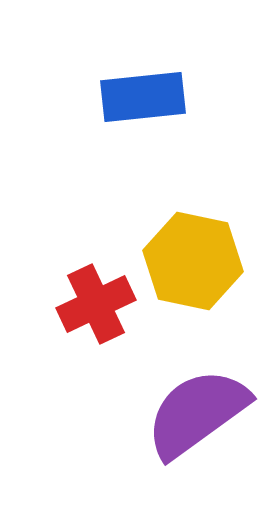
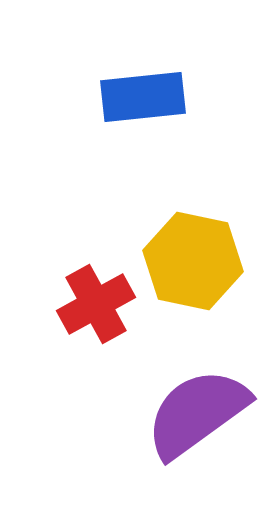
red cross: rotated 4 degrees counterclockwise
